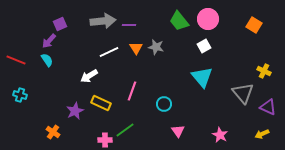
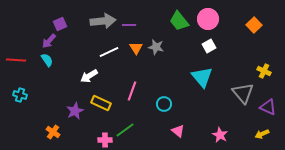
orange square: rotated 14 degrees clockwise
white square: moved 5 px right
red line: rotated 18 degrees counterclockwise
pink triangle: rotated 16 degrees counterclockwise
